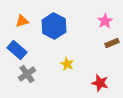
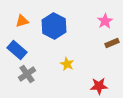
red star: moved 1 px left, 3 px down; rotated 18 degrees counterclockwise
